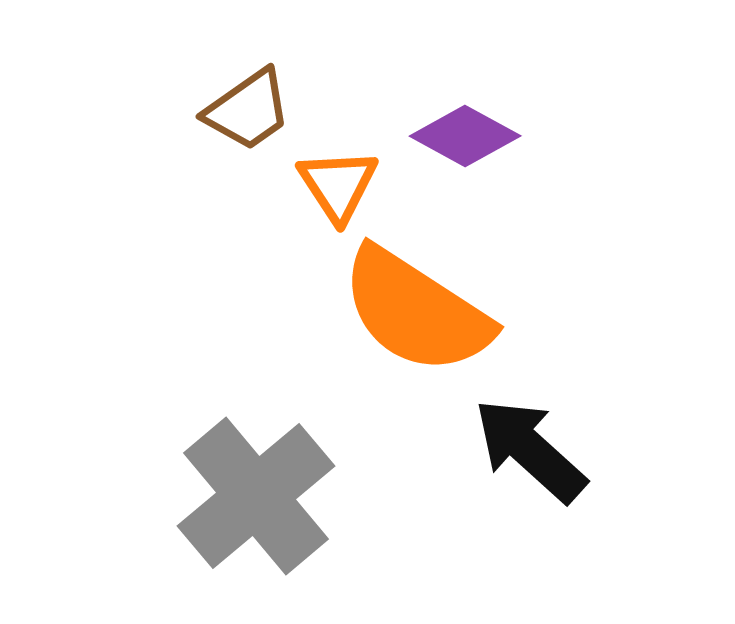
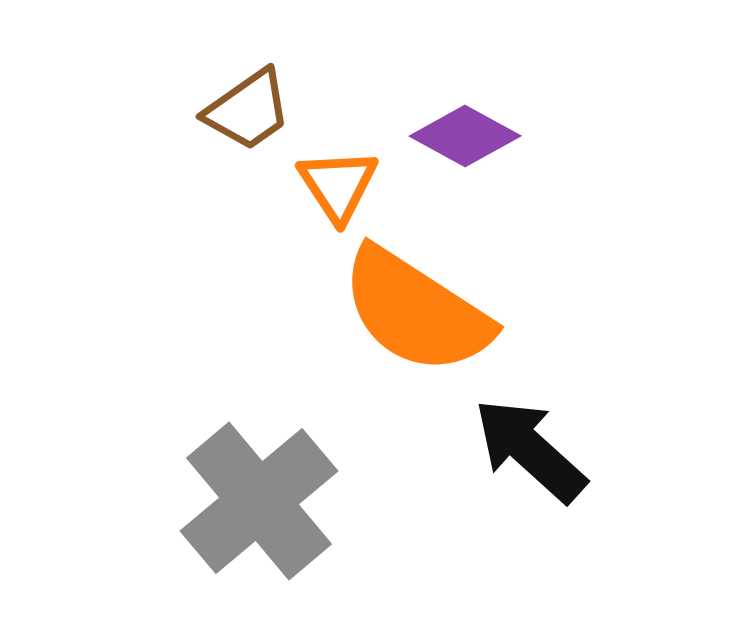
gray cross: moved 3 px right, 5 px down
